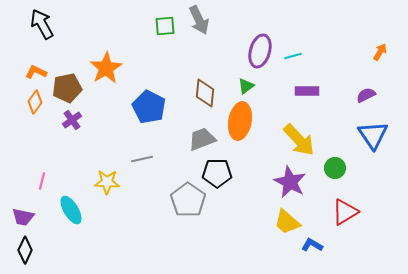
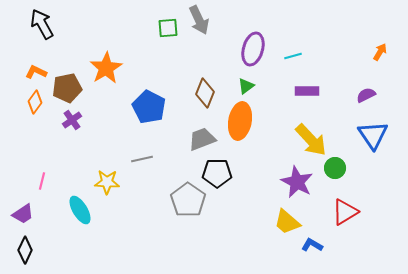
green square: moved 3 px right, 2 px down
purple ellipse: moved 7 px left, 2 px up
brown diamond: rotated 16 degrees clockwise
yellow arrow: moved 12 px right
purple star: moved 7 px right
cyan ellipse: moved 9 px right
purple trapezoid: moved 3 px up; rotated 45 degrees counterclockwise
